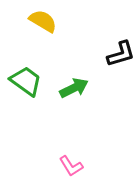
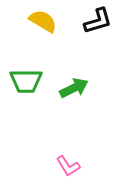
black L-shape: moved 23 px left, 33 px up
green trapezoid: rotated 144 degrees clockwise
pink L-shape: moved 3 px left
